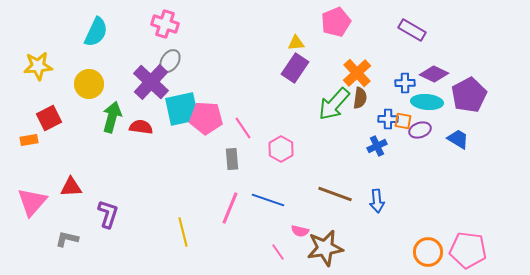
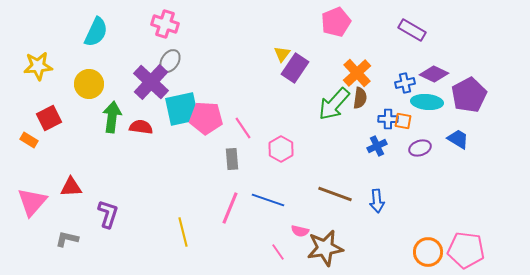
yellow triangle at (296, 43): moved 14 px left, 11 px down; rotated 48 degrees counterclockwise
blue cross at (405, 83): rotated 12 degrees counterclockwise
green arrow at (112, 117): rotated 8 degrees counterclockwise
purple ellipse at (420, 130): moved 18 px down
orange rectangle at (29, 140): rotated 42 degrees clockwise
pink pentagon at (468, 250): moved 2 px left
